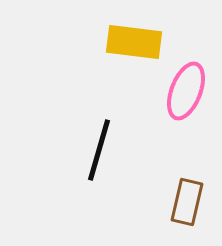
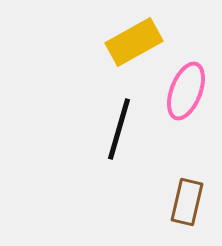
yellow rectangle: rotated 36 degrees counterclockwise
black line: moved 20 px right, 21 px up
